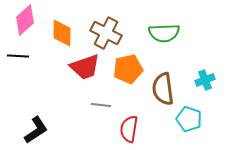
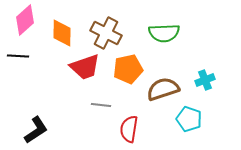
brown semicircle: rotated 80 degrees clockwise
